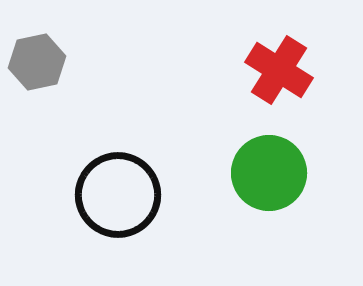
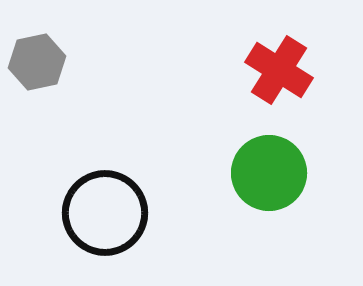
black circle: moved 13 px left, 18 px down
